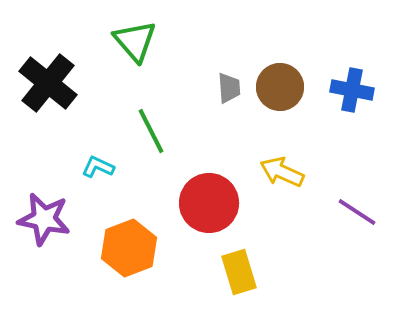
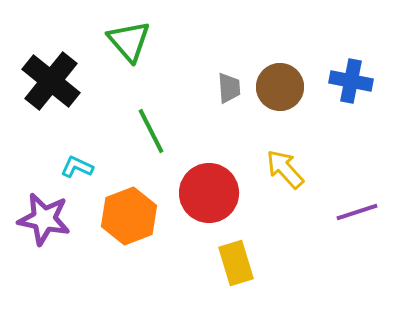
green triangle: moved 6 px left
black cross: moved 3 px right, 2 px up
blue cross: moved 1 px left, 9 px up
cyan L-shape: moved 21 px left
yellow arrow: moved 3 px right, 3 px up; rotated 24 degrees clockwise
red circle: moved 10 px up
purple line: rotated 51 degrees counterclockwise
orange hexagon: moved 32 px up
yellow rectangle: moved 3 px left, 9 px up
